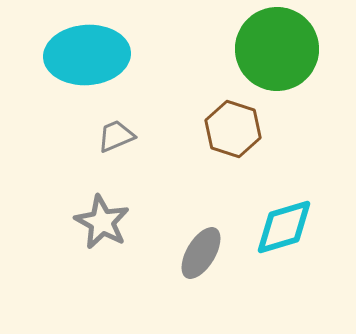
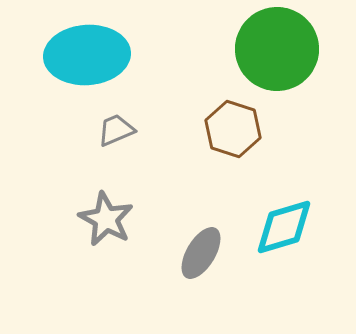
gray trapezoid: moved 6 px up
gray star: moved 4 px right, 3 px up
